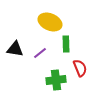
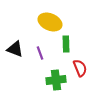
black triangle: rotated 12 degrees clockwise
purple line: rotated 72 degrees counterclockwise
